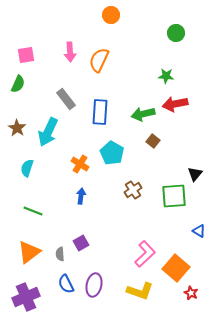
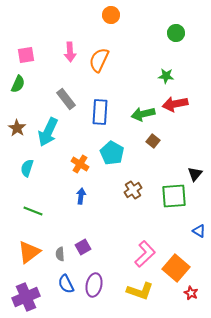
purple square: moved 2 px right, 4 px down
